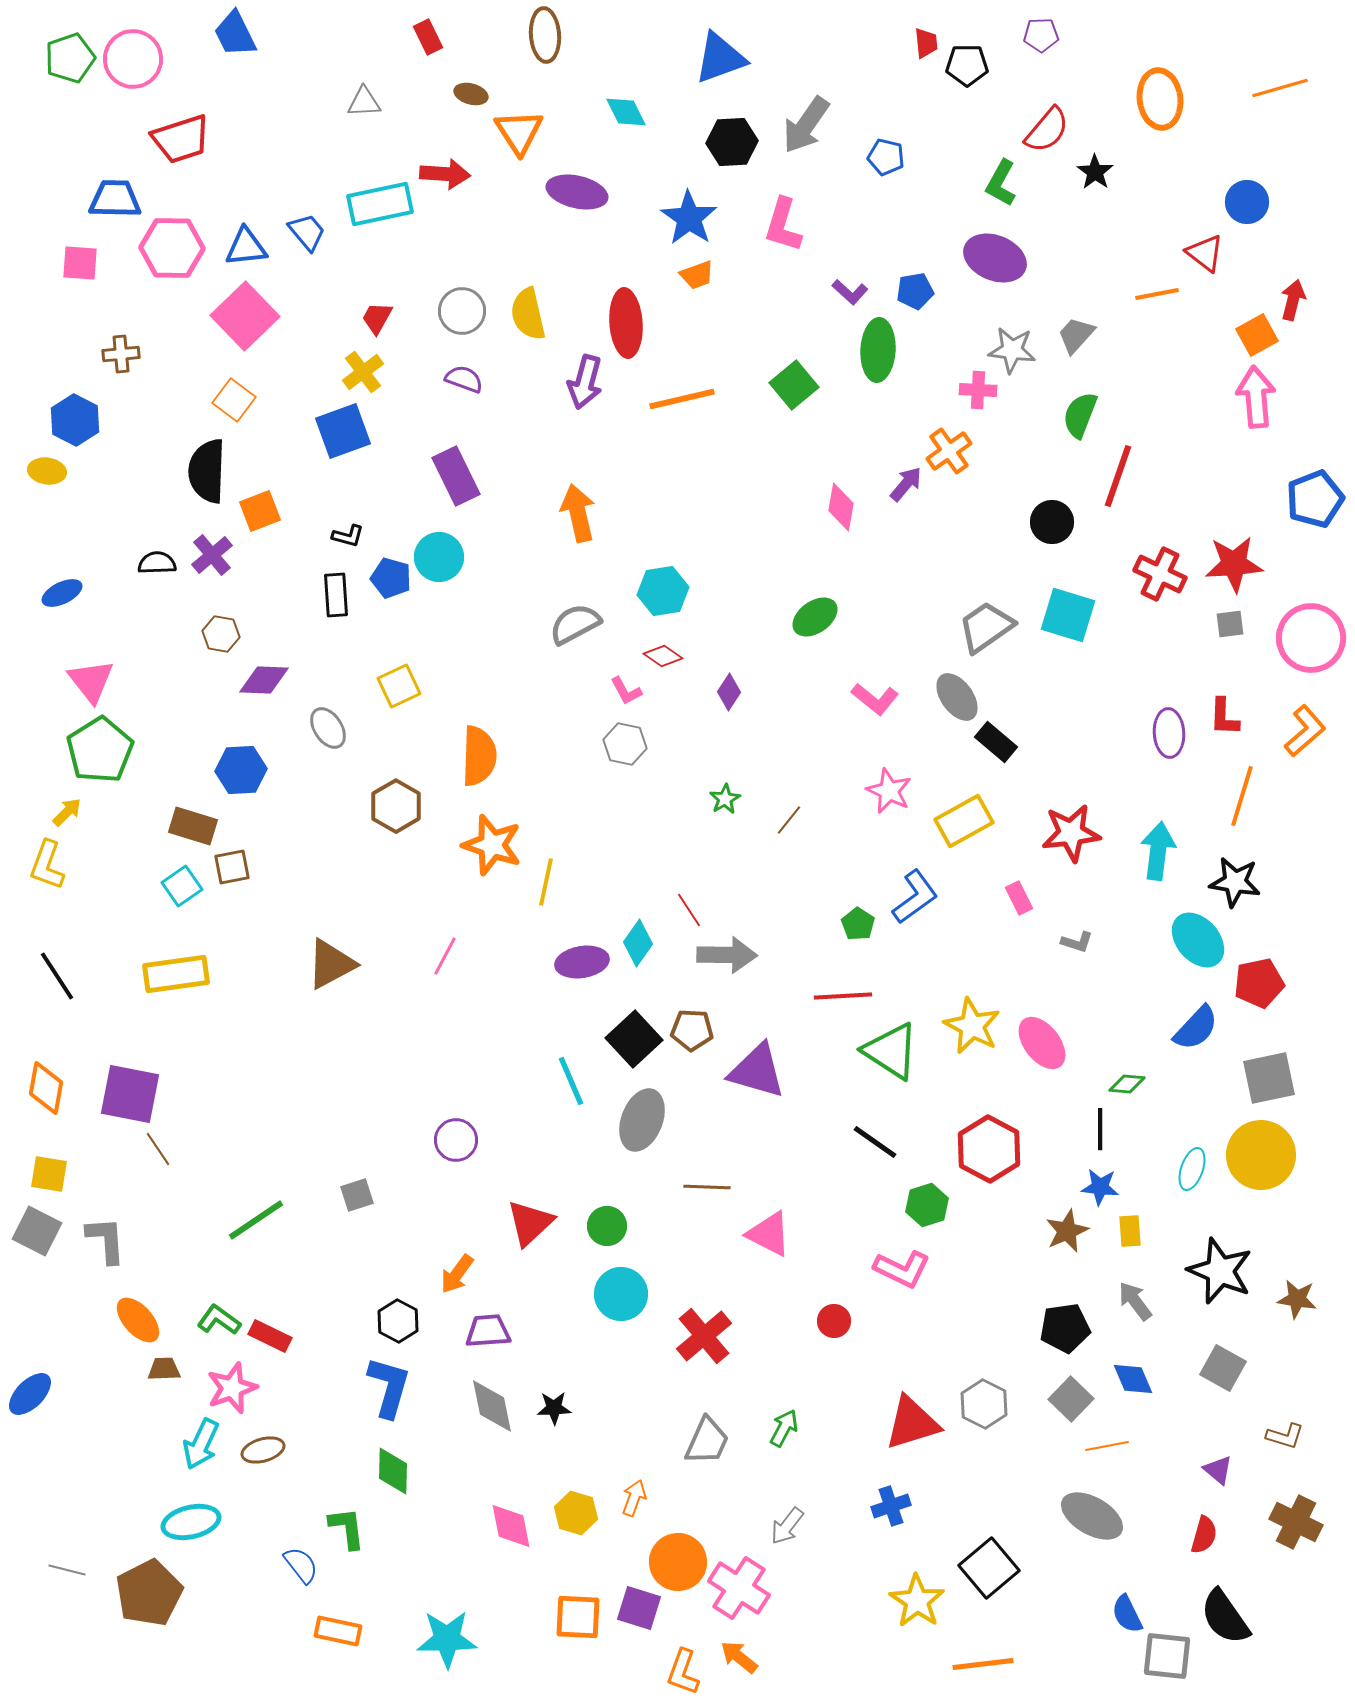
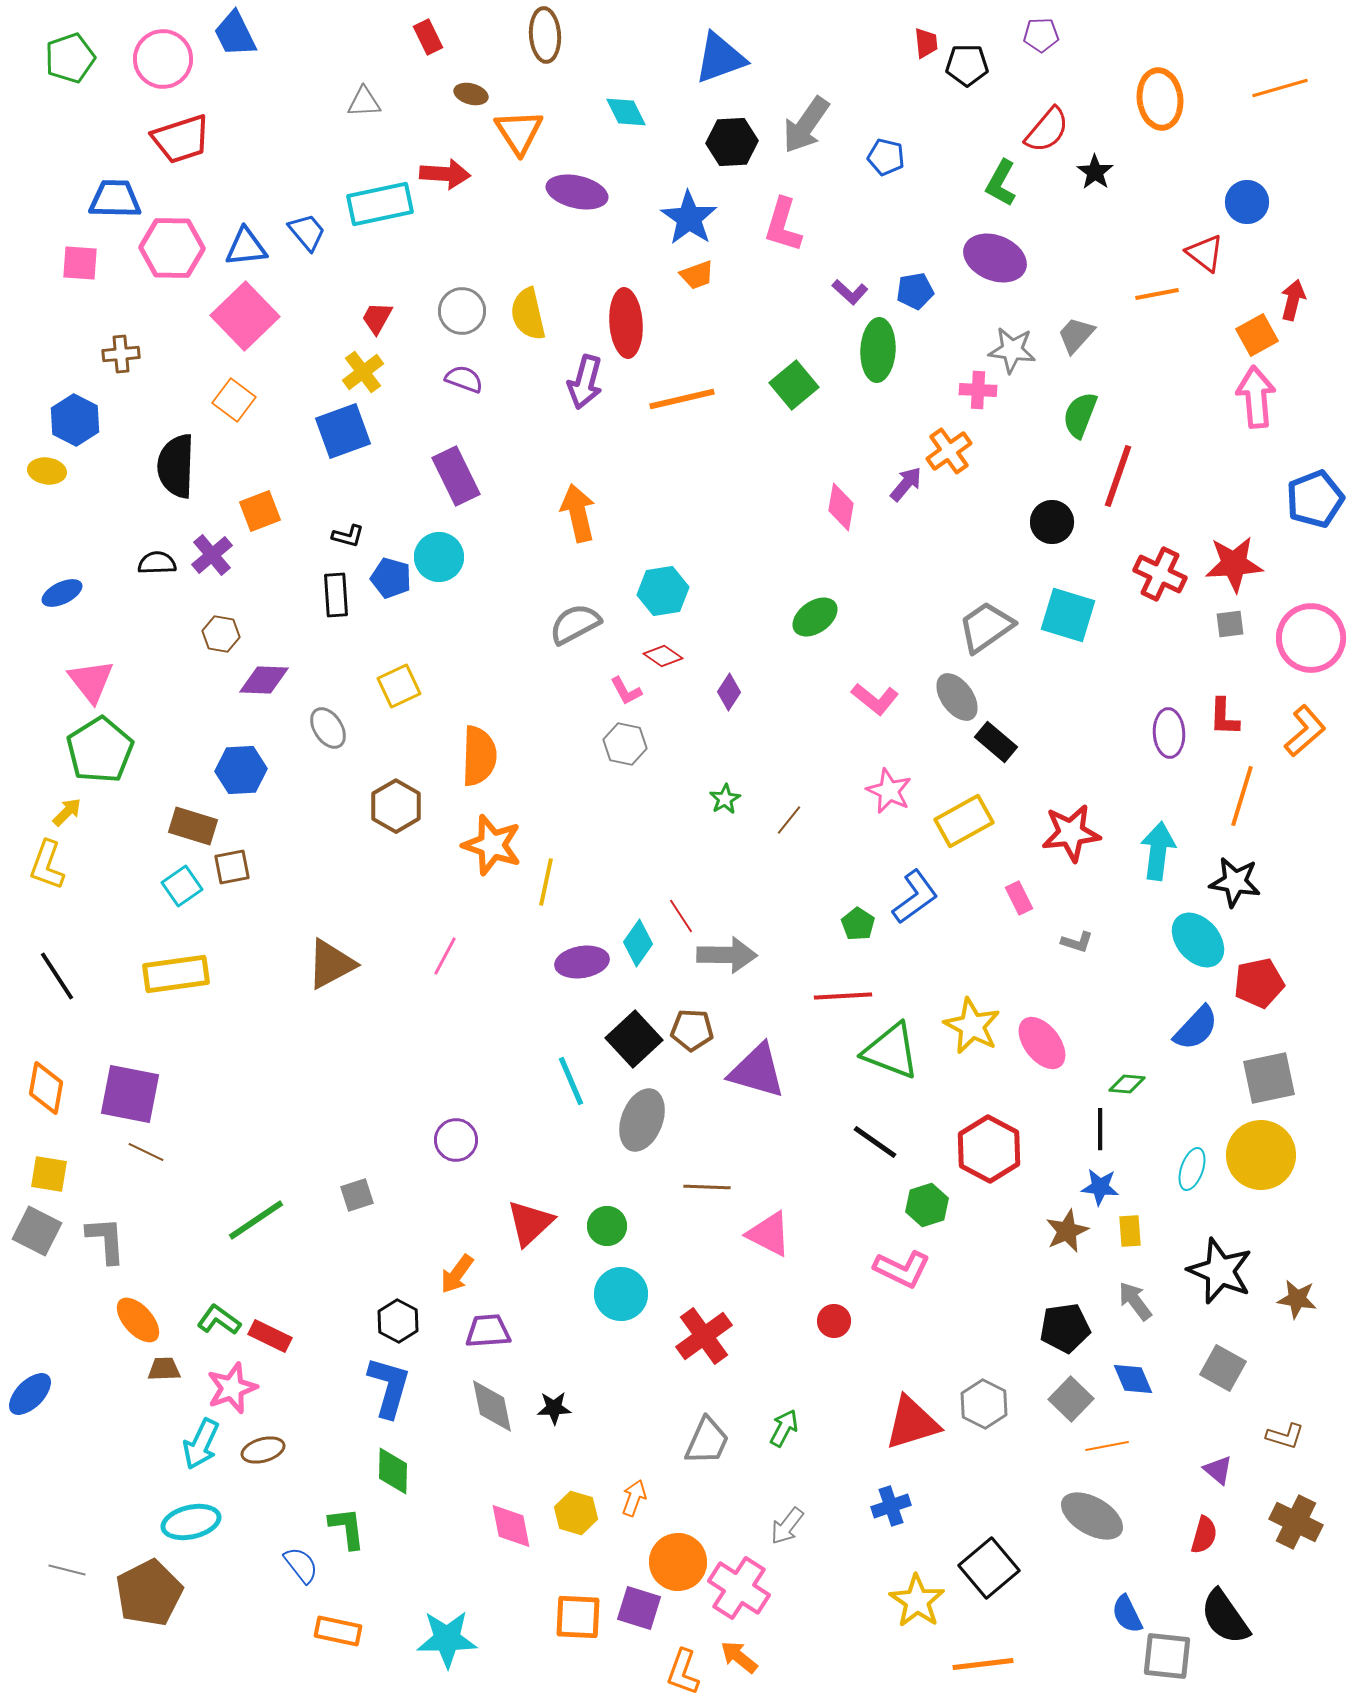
pink circle at (133, 59): moved 30 px right
black semicircle at (207, 471): moved 31 px left, 5 px up
red line at (689, 910): moved 8 px left, 6 px down
green triangle at (891, 1051): rotated 12 degrees counterclockwise
brown line at (158, 1149): moved 12 px left, 3 px down; rotated 30 degrees counterclockwise
red cross at (704, 1336): rotated 4 degrees clockwise
